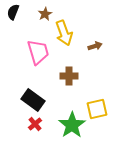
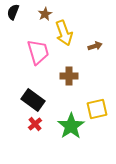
green star: moved 1 px left, 1 px down
